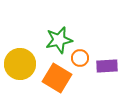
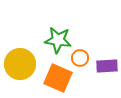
green star: moved 1 px left; rotated 20 degrees clockwise
orange square: moved 1 px right; rotated 8 degrees counterclockwise
